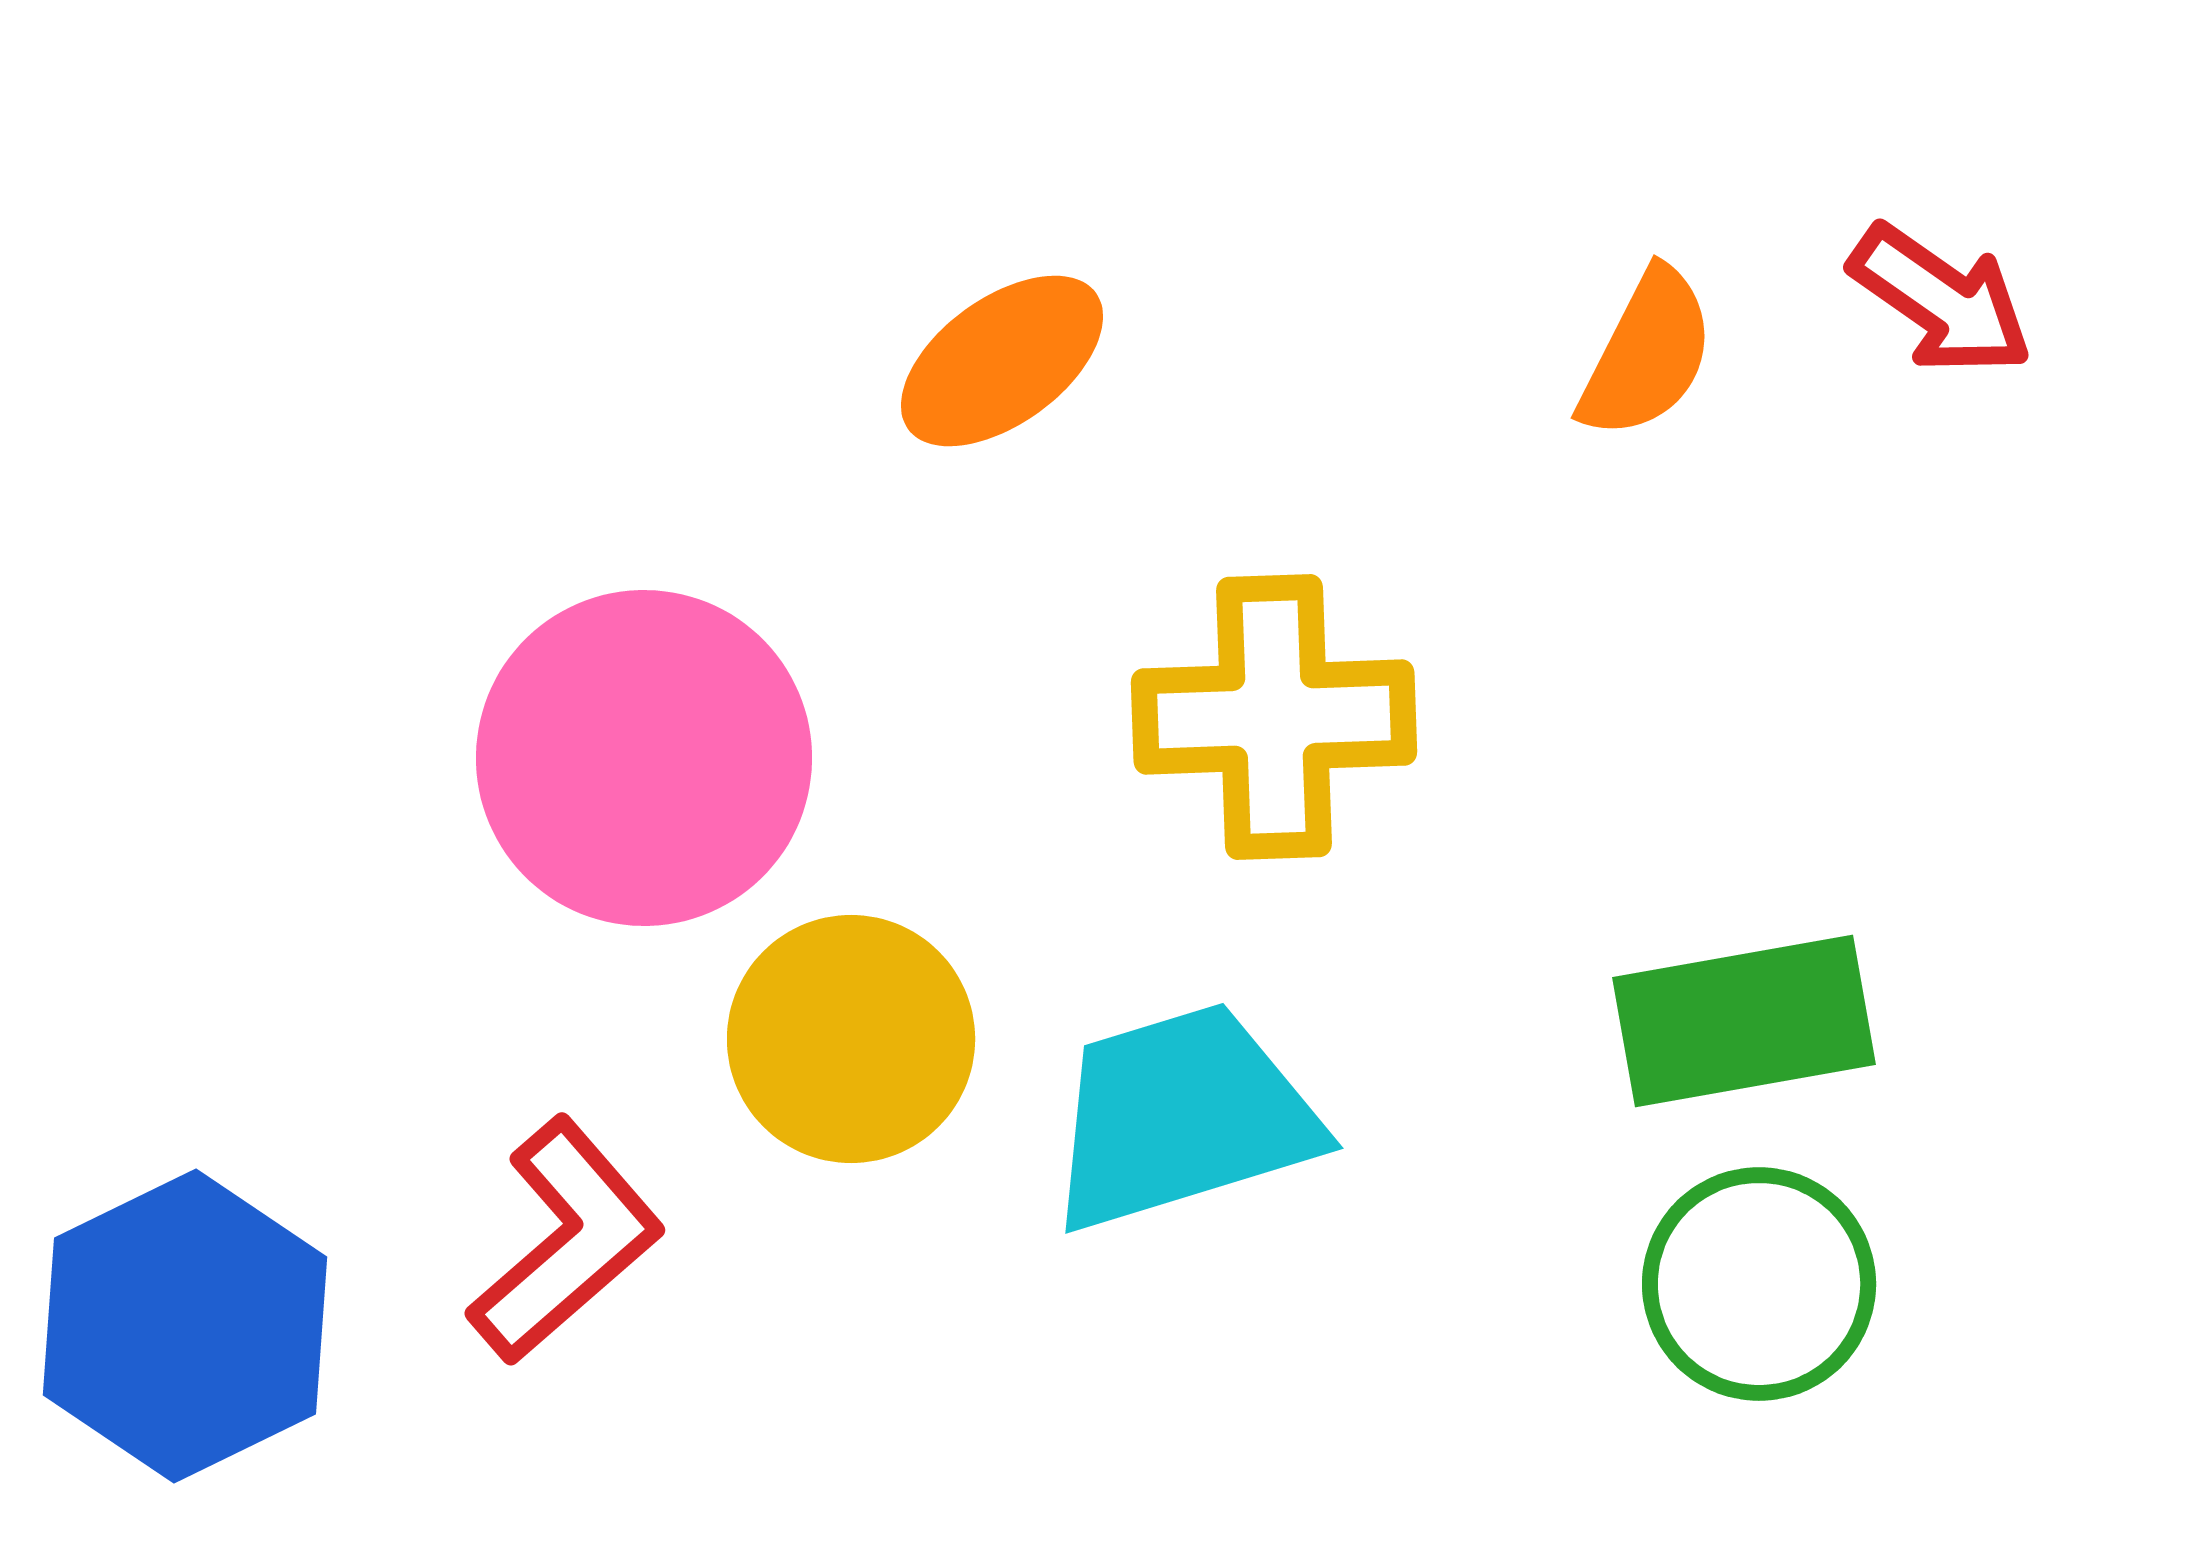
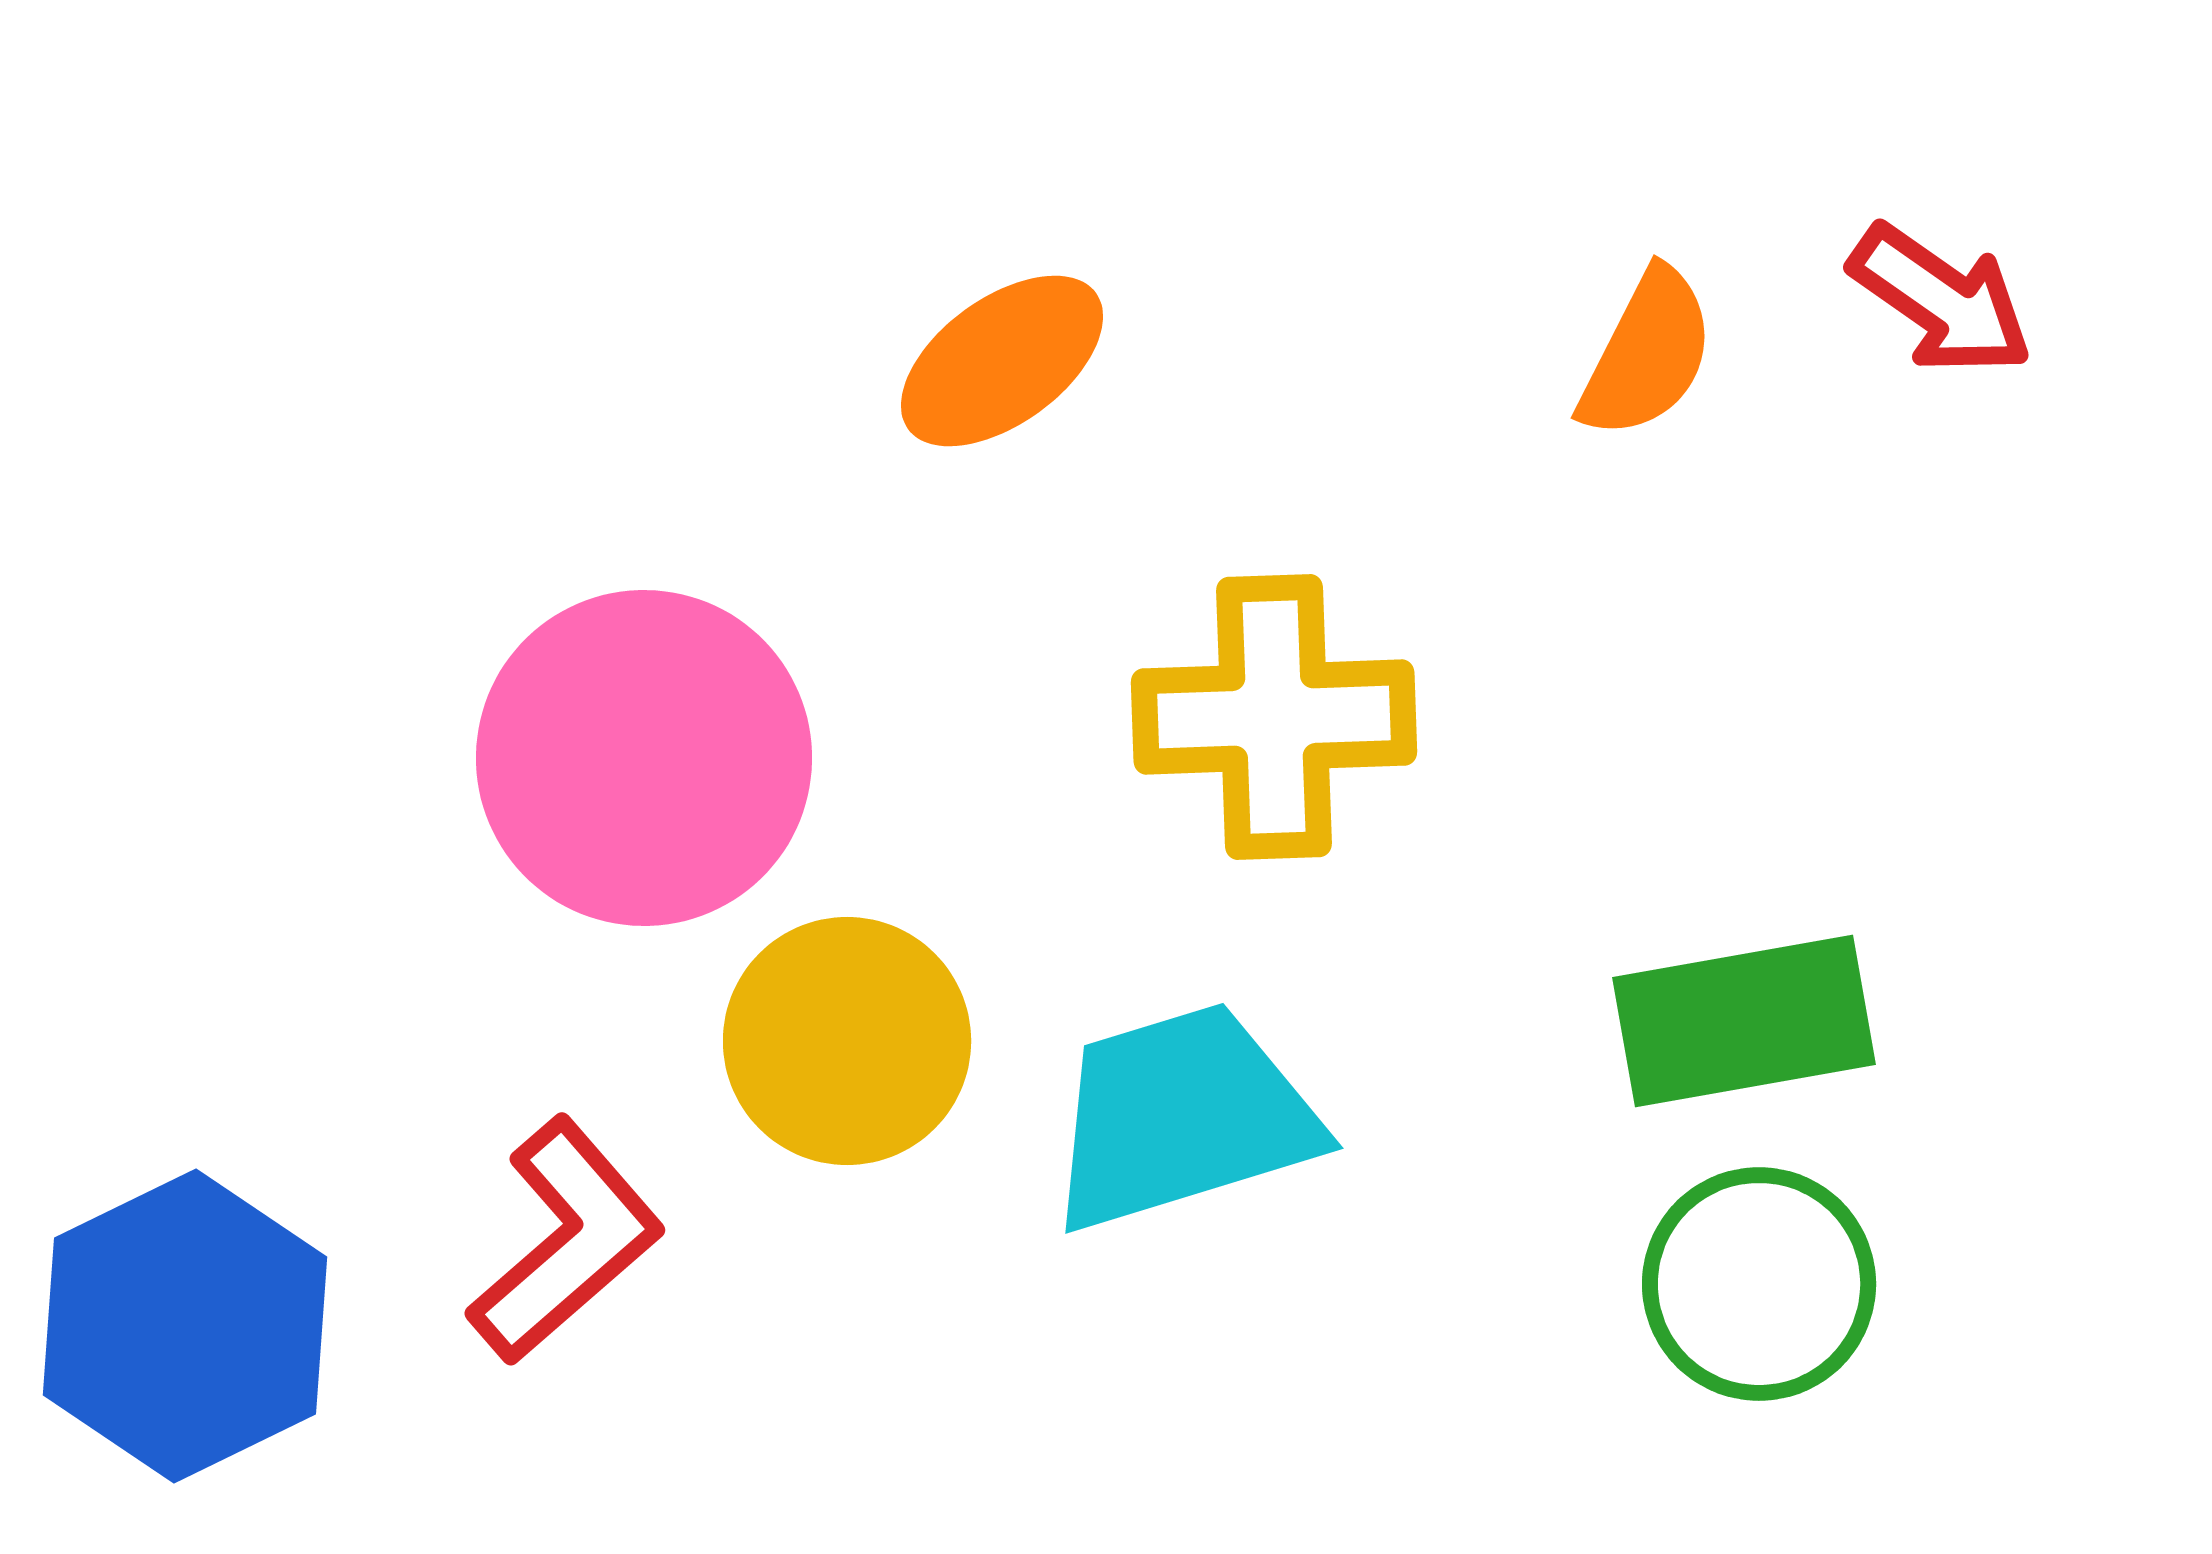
yellow circle: moved 4 px left, 2 px down
